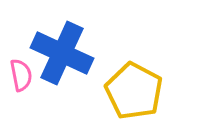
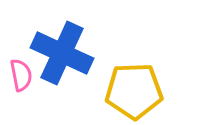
yellow pentagon: rotated 30 degrees counterclockwise
